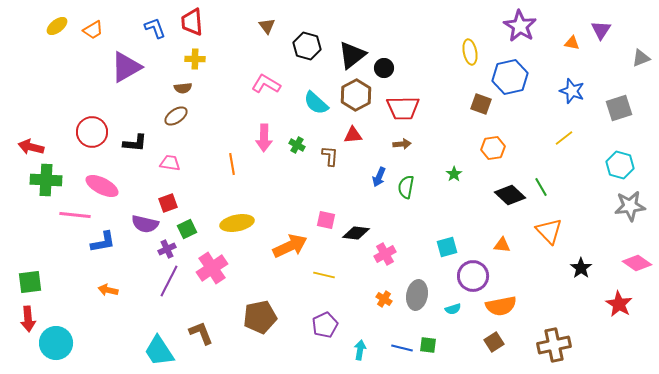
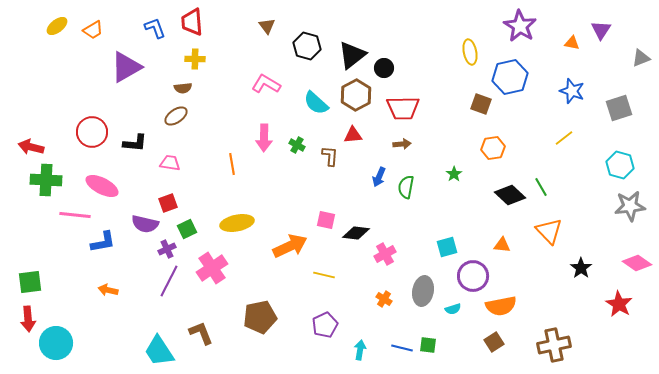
gray ellipse at (417, 295): moved 6 px right, 4 px up
